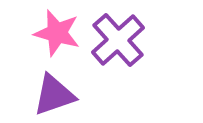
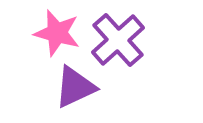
purple triangle: moved 21 px right, 8 px up; rotated 6 degrees counterclockwise
